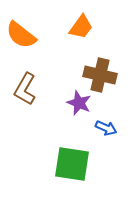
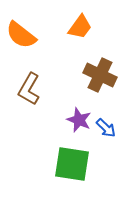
orange trapezoid: moved 1 px left
brown cross: rotated 12 degrees clockwise
brown L-shape: moved 4 px right
purple star: moved 17 px down
blue arrow: rotated 20 degrees clockwise
